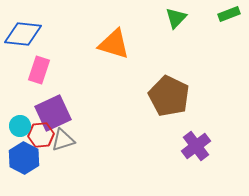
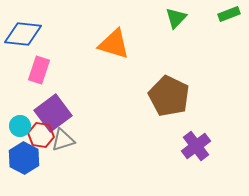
purple square: rotated 12 degrees counterclockwise
red hexagon: rotated 15 degrees clockwise
